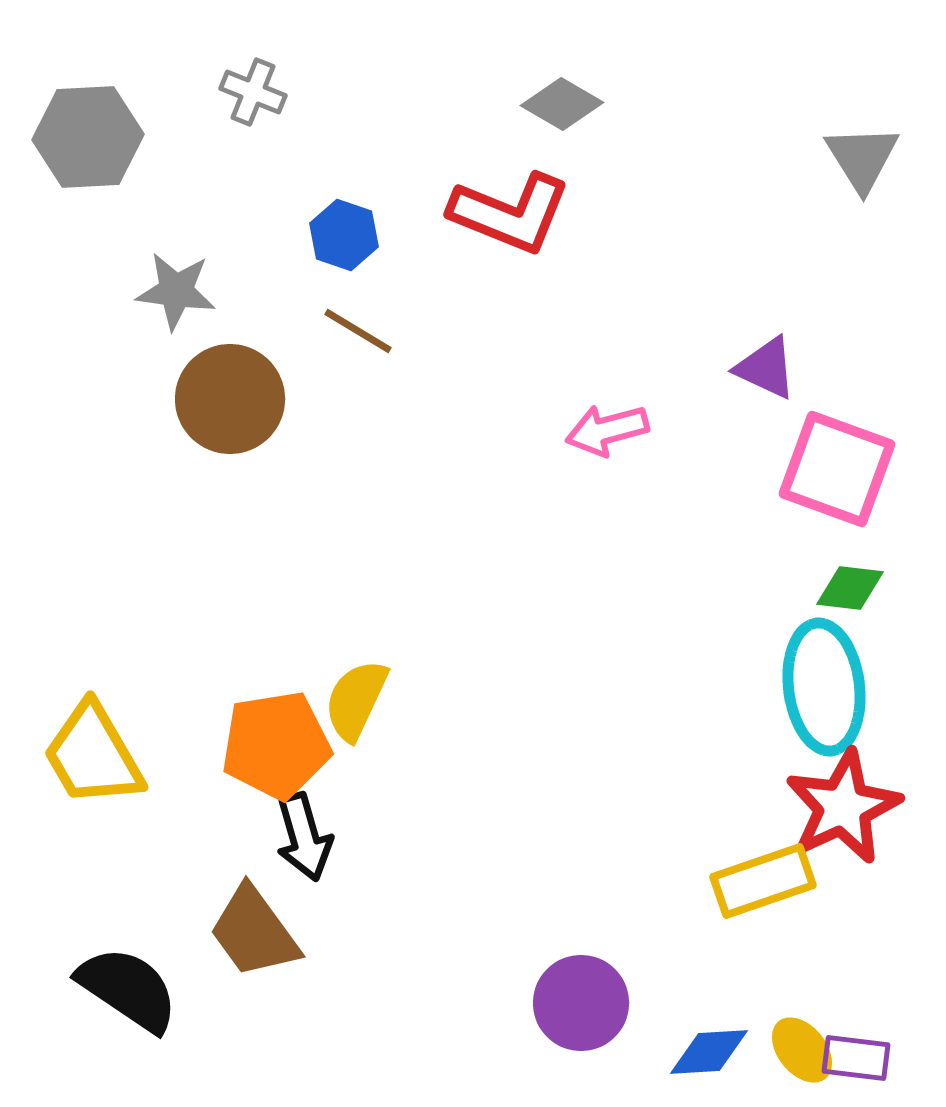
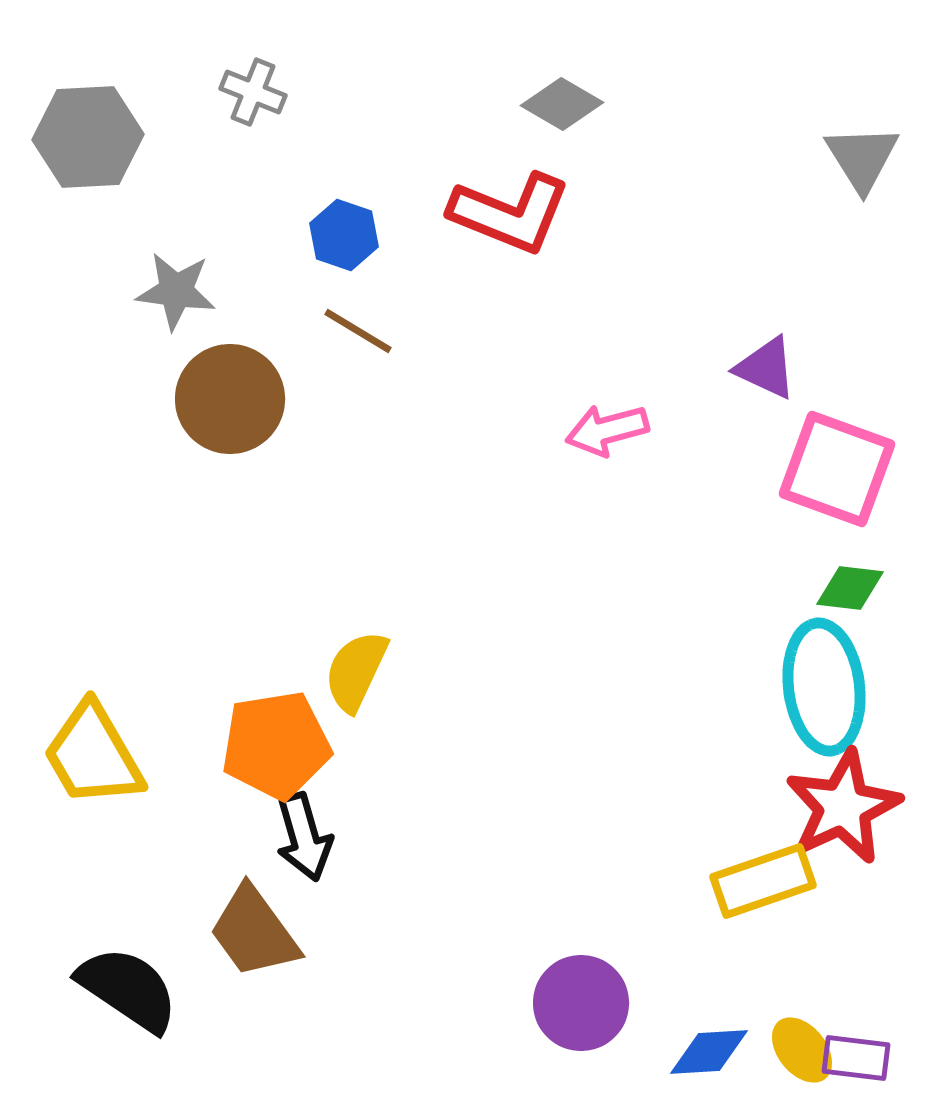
yellow semicircle: moved 29 px up
